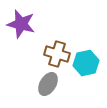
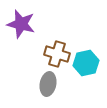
gray ellipse: rotated 20 degrees counterclockwise
